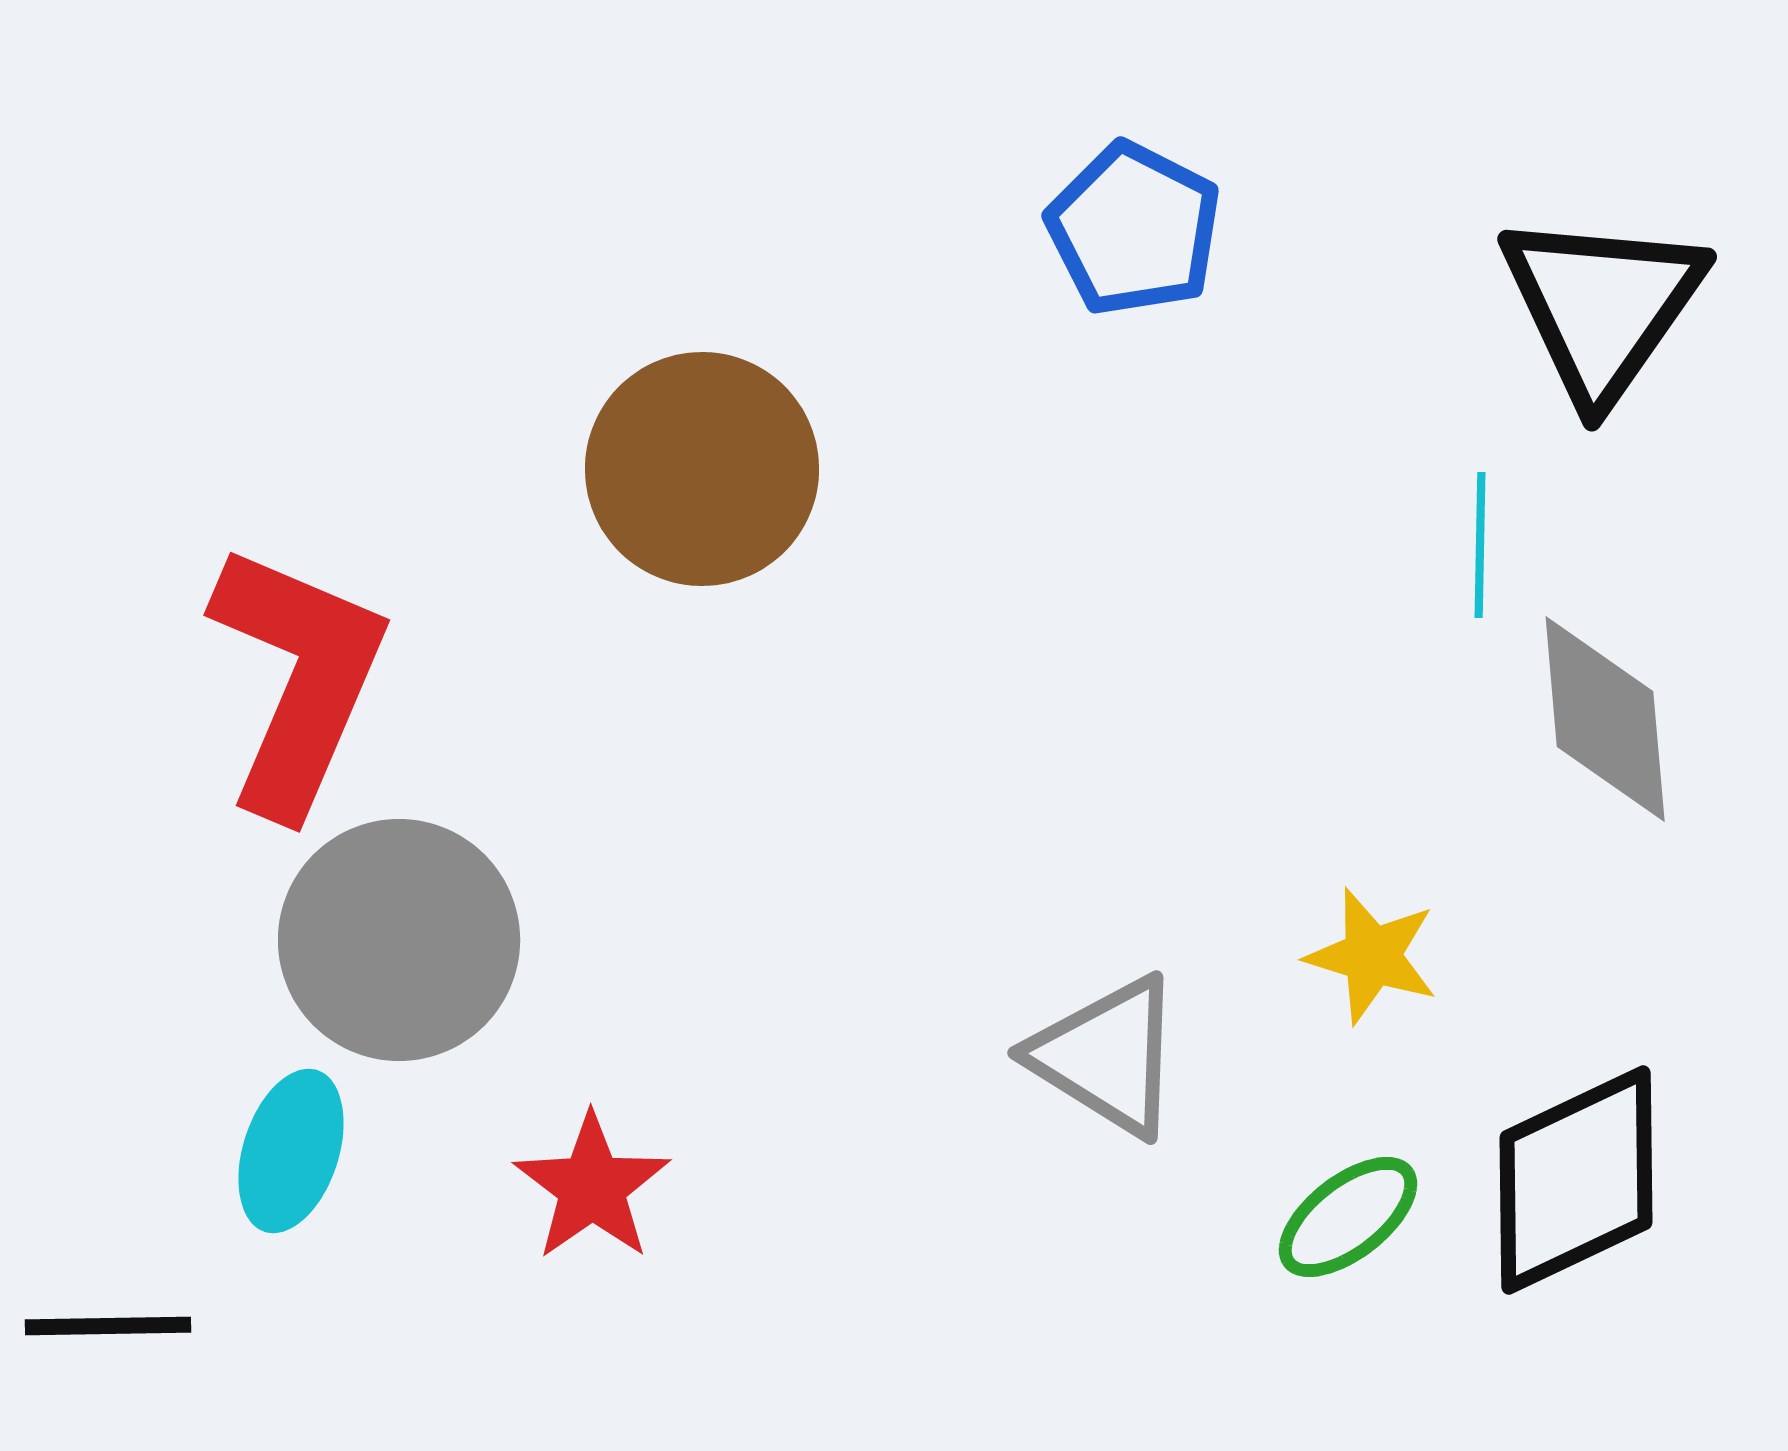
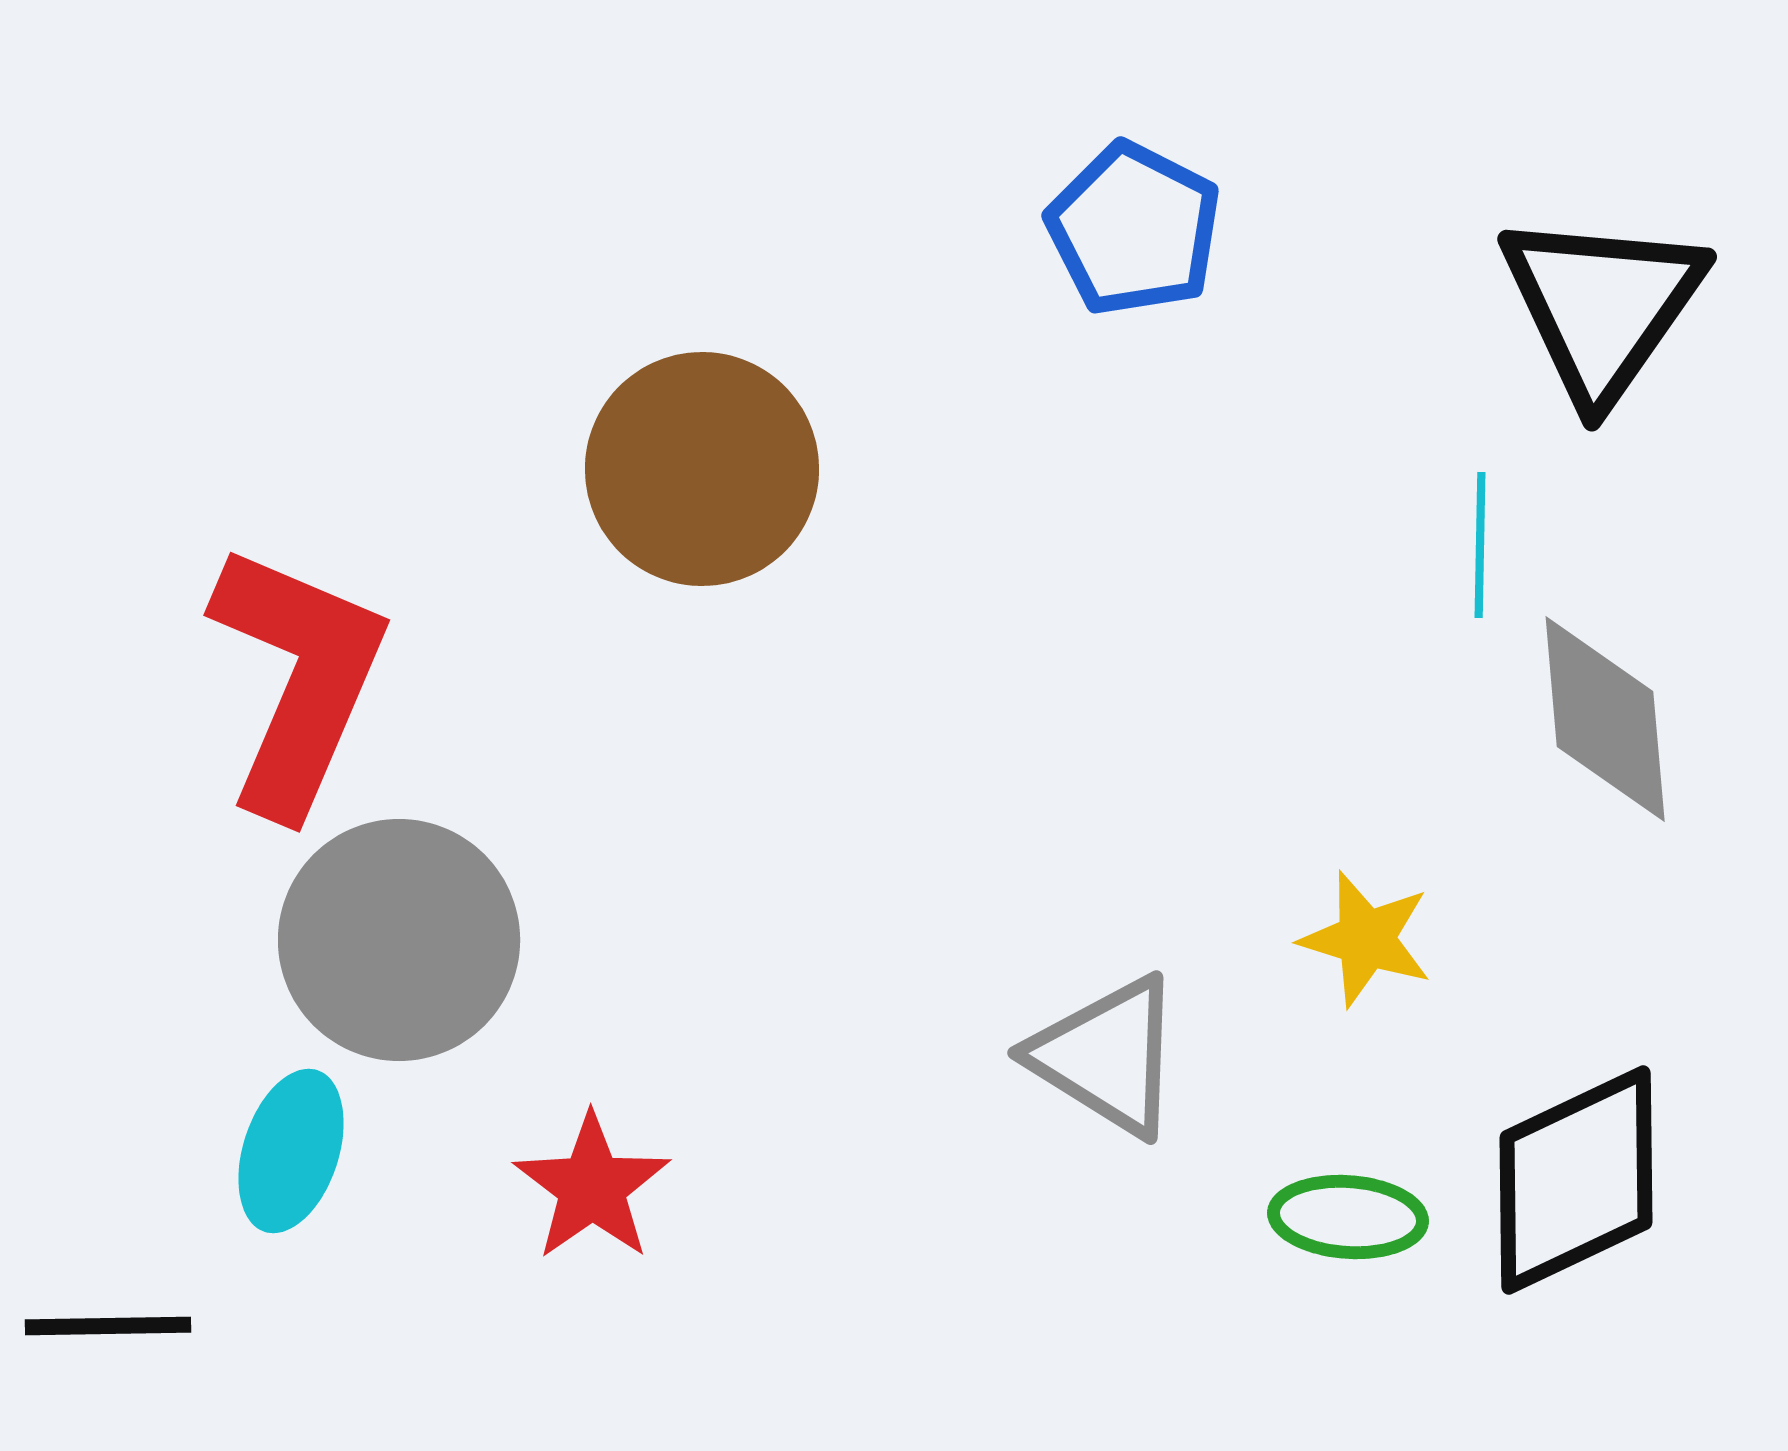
yellow star: moved 6 px left, 17 px up
green ellipse: rotated 42 degrees clockwise
